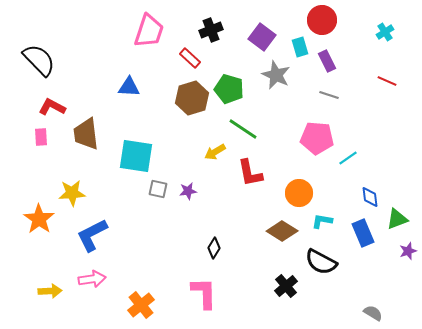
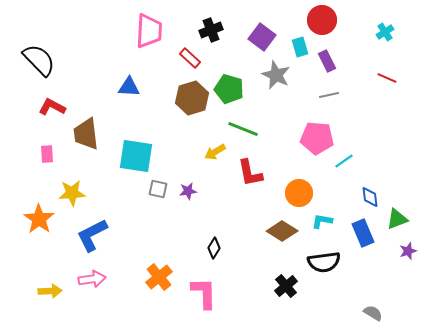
pink trapezoid at (149, 31): rotated 15 degrees counterclockwise
red line at (387, 81): moved 3 px up
gray line at (329, 95): rotated 30 degrees counterclockwise
green line at (243, 129): rotated 12 degrees counterclockwise
pink rectangle at (41, 137): moved 6 px right, 17 px down
cyan line at (348, 158): moved 4 px left, 3 px down
black semicircle at (321, 262): moved 3 px right; rotated 36 degrees counterclockwise
orange cross at (141, 305): moved 18 px right, 28 px up
